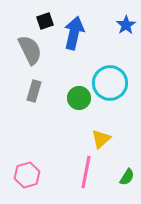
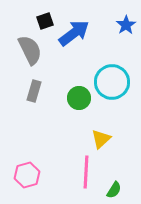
blue arrow: rotated 40 degrees clockwise
cyan circle: moved 2 px right, 1 px up
pink line: rotated 8 degrees counterclockwise
green semicircle: moved 13 px left, 13 px down
